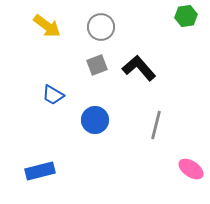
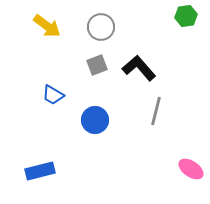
gray line: moved 14 px up
